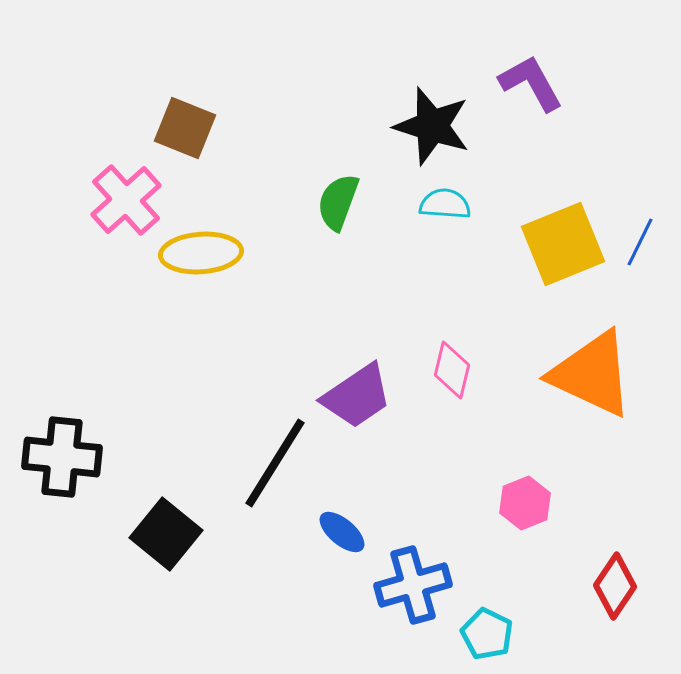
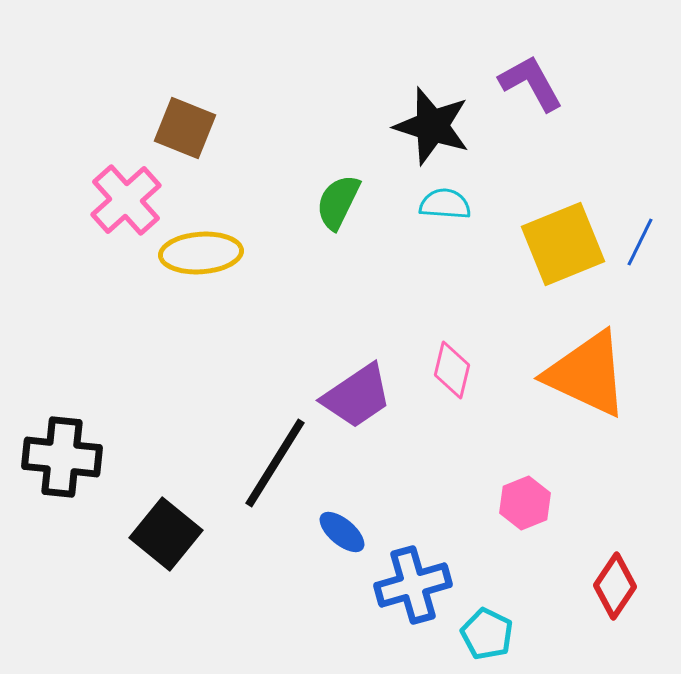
green semicircle: rotated 6 degrees clockwise
orange triangle: moved 5 px left
